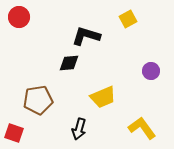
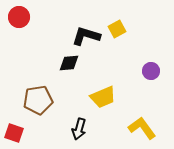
yellow square: moved 11 px left, 10 px down
